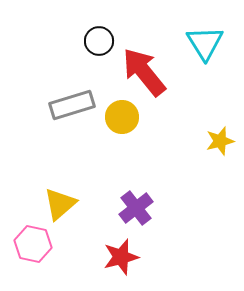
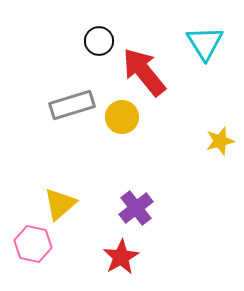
red star: rotated 15 degrees counterclockwise
